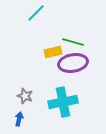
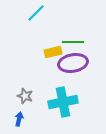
green line: rotated 15 degrees counterclockwise
